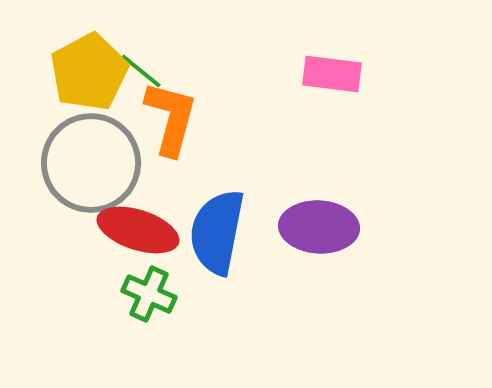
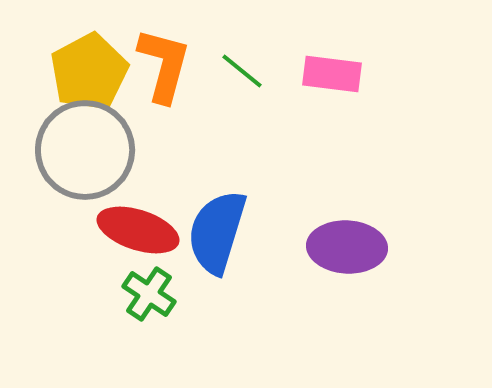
green line: moved 101 px right
orange L-shape: moved 7 px left, 53 px up
gray circle: moved 6 px left, 13 px up
purple ellipse: moved 28 px right, 20 px down
blue semicircle: rotated 6 degrees clockwise
green cross: rotated 10 degrees clockwise
